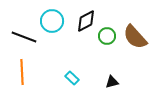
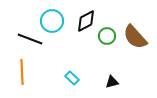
black line: moved 6 px right, 2 px down
